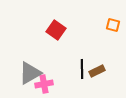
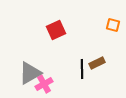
red square: rotated 30 degrees clockwise
brown rectangle: moved 8 px up
pink cross: rotated 18 degrees counterclockwise
